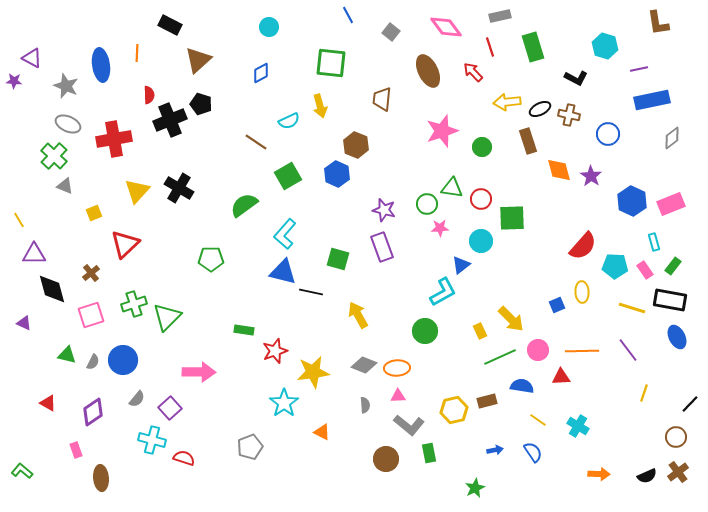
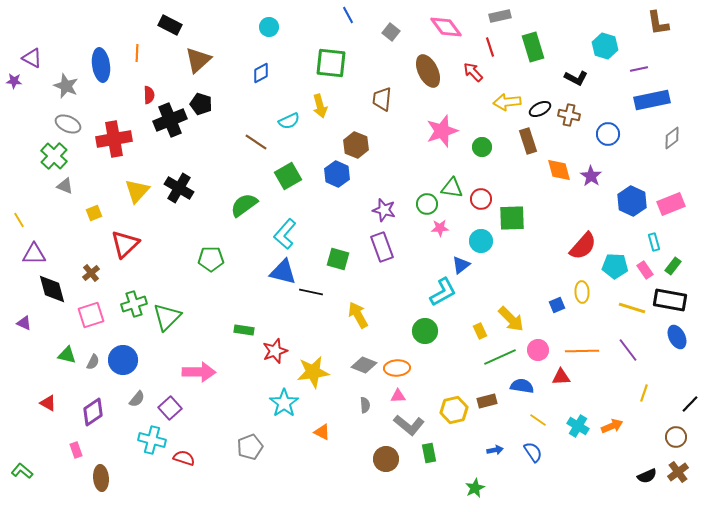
orange arrow at (599, 474): moved 13 px right, 48 px up; rotated 25 degrees counterclockwise
